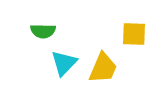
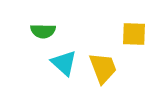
cyan triangle: rotated 32 degrees counterclockwise
yellow trapezoid: rotated 44 degrees counterclockwise
